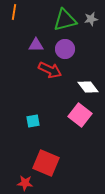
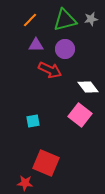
orange line: moved 16 px right, 8 px down; rotated 35 degrees clockwise
